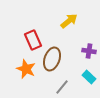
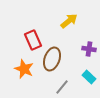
purple cross: moved 2 px up
orange star: moved 2 px left
